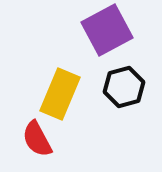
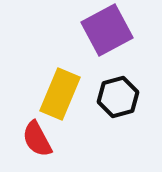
black hexagon: moved 6 px left, 10 px down
